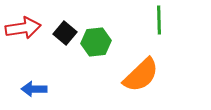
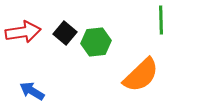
green line: moved 2 px right
red arrow: moved 4 px down
blue arrow: moved 2 px left, 2 px down; rotated 30 degrees clockwise
